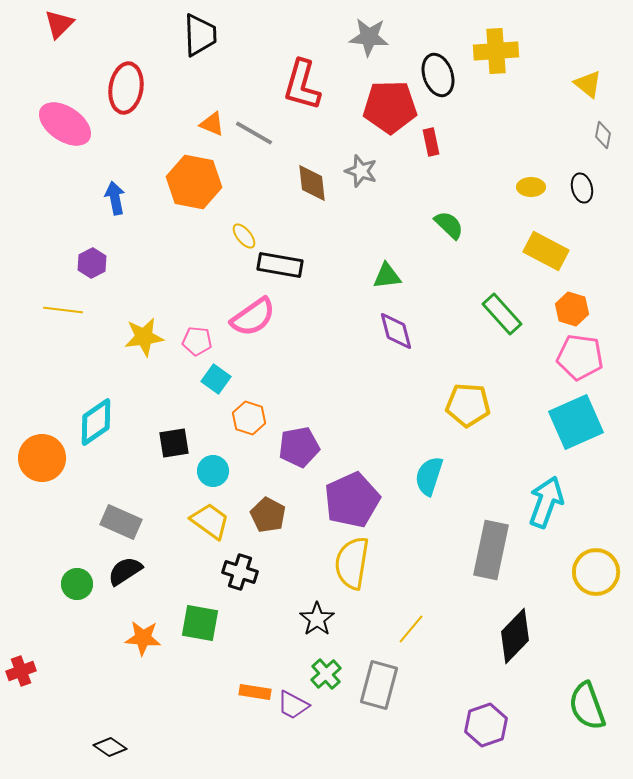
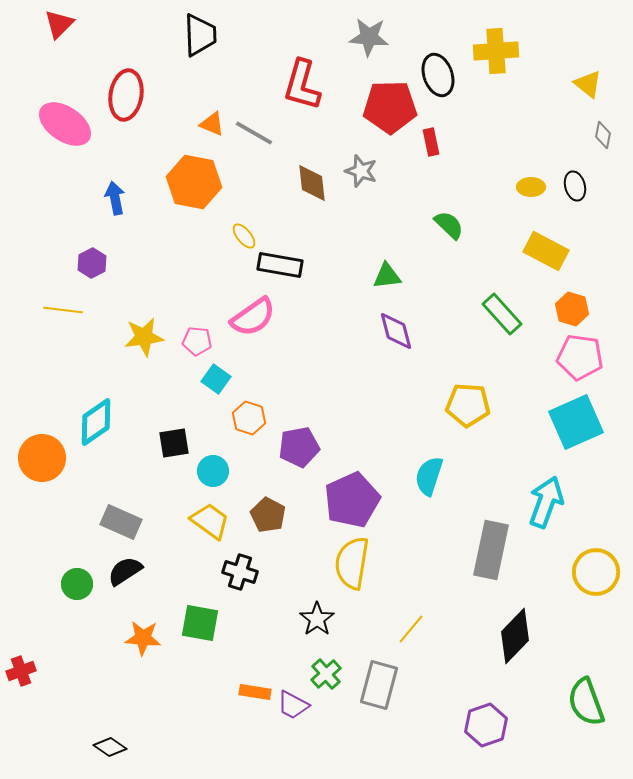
red ellipse at (126, 88): moved 7 px down
black ellipse at (582, 188): moved 7 px left, 2 px up
green semicircle at (587, 706): moved 1 px left, 4 px up
